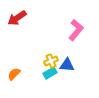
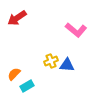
pink L-shape: rotated 90 degrees clockwise
cyan rectangle: moved 23 px left, 13 px down
